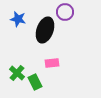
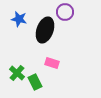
blue star: moved 1 px right
pink rectangle: rotated 24 degrees clockwise
